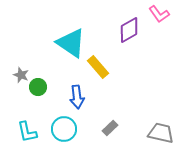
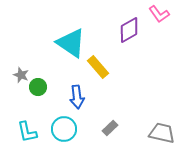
gray trapezoid: moved 1 px right
